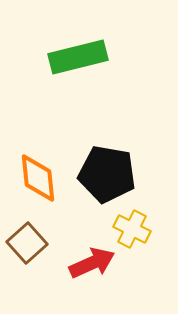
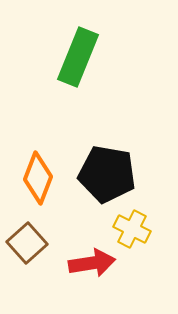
green rectangle: rotated 54 degrees counterclockwise
orange diamond: rotated 27 degrees clockwise
red arrow: rotated 15 degrees clockwise
